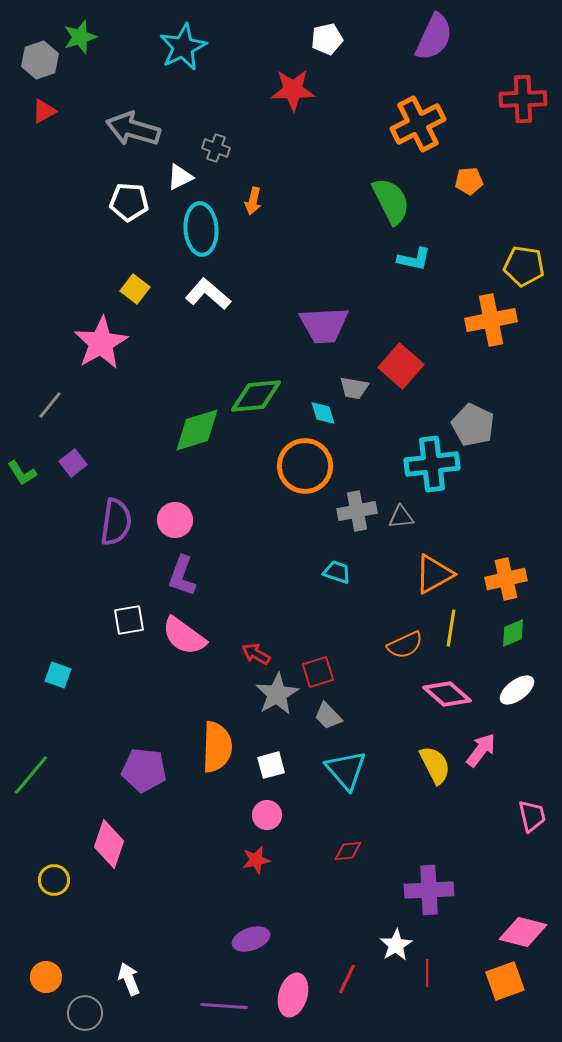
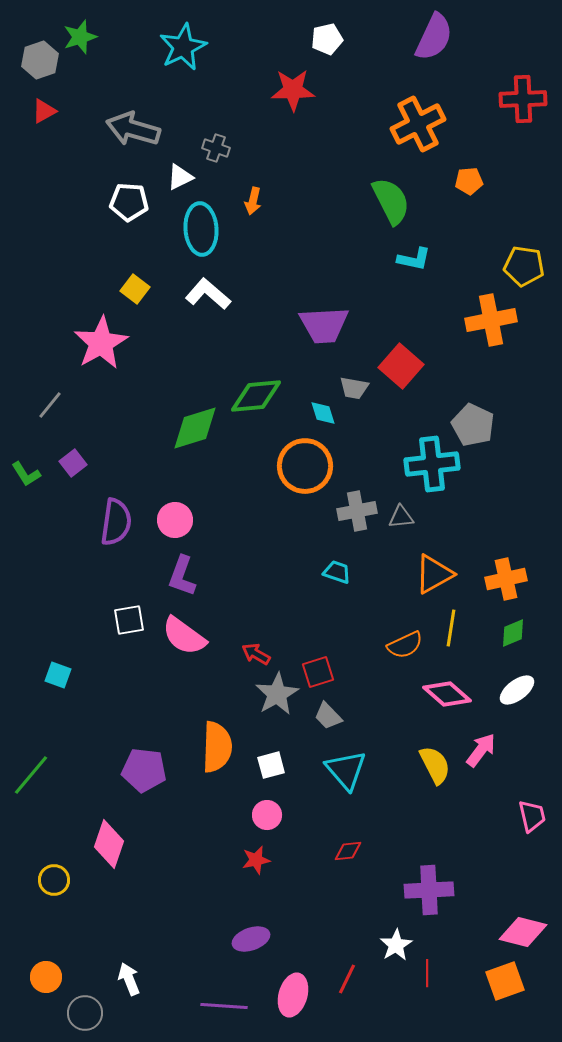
green diamond at (197, 430): moved 2 px left, 2 px up
green L-shape at (22, 473): moved 4 px right, 1 px down
